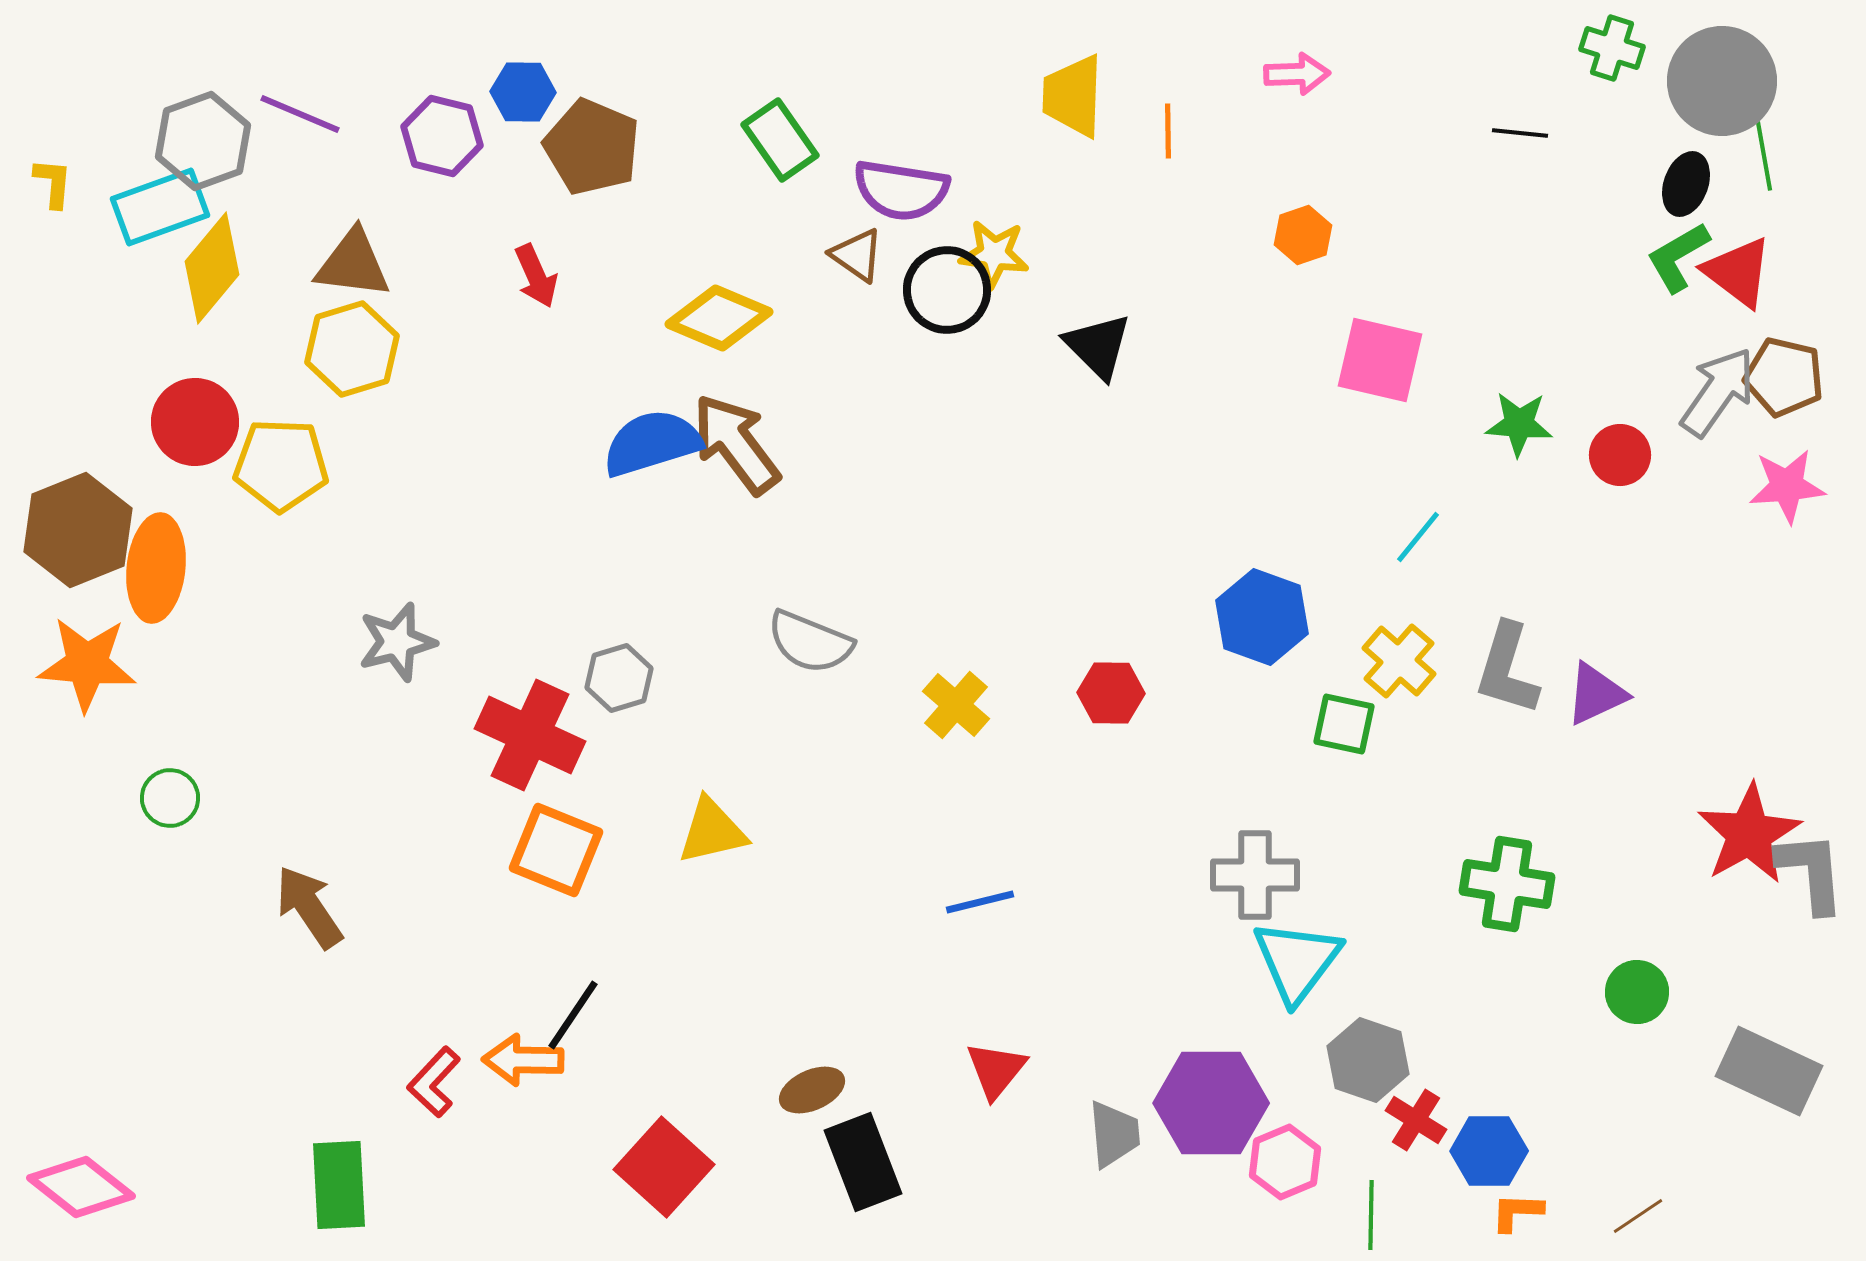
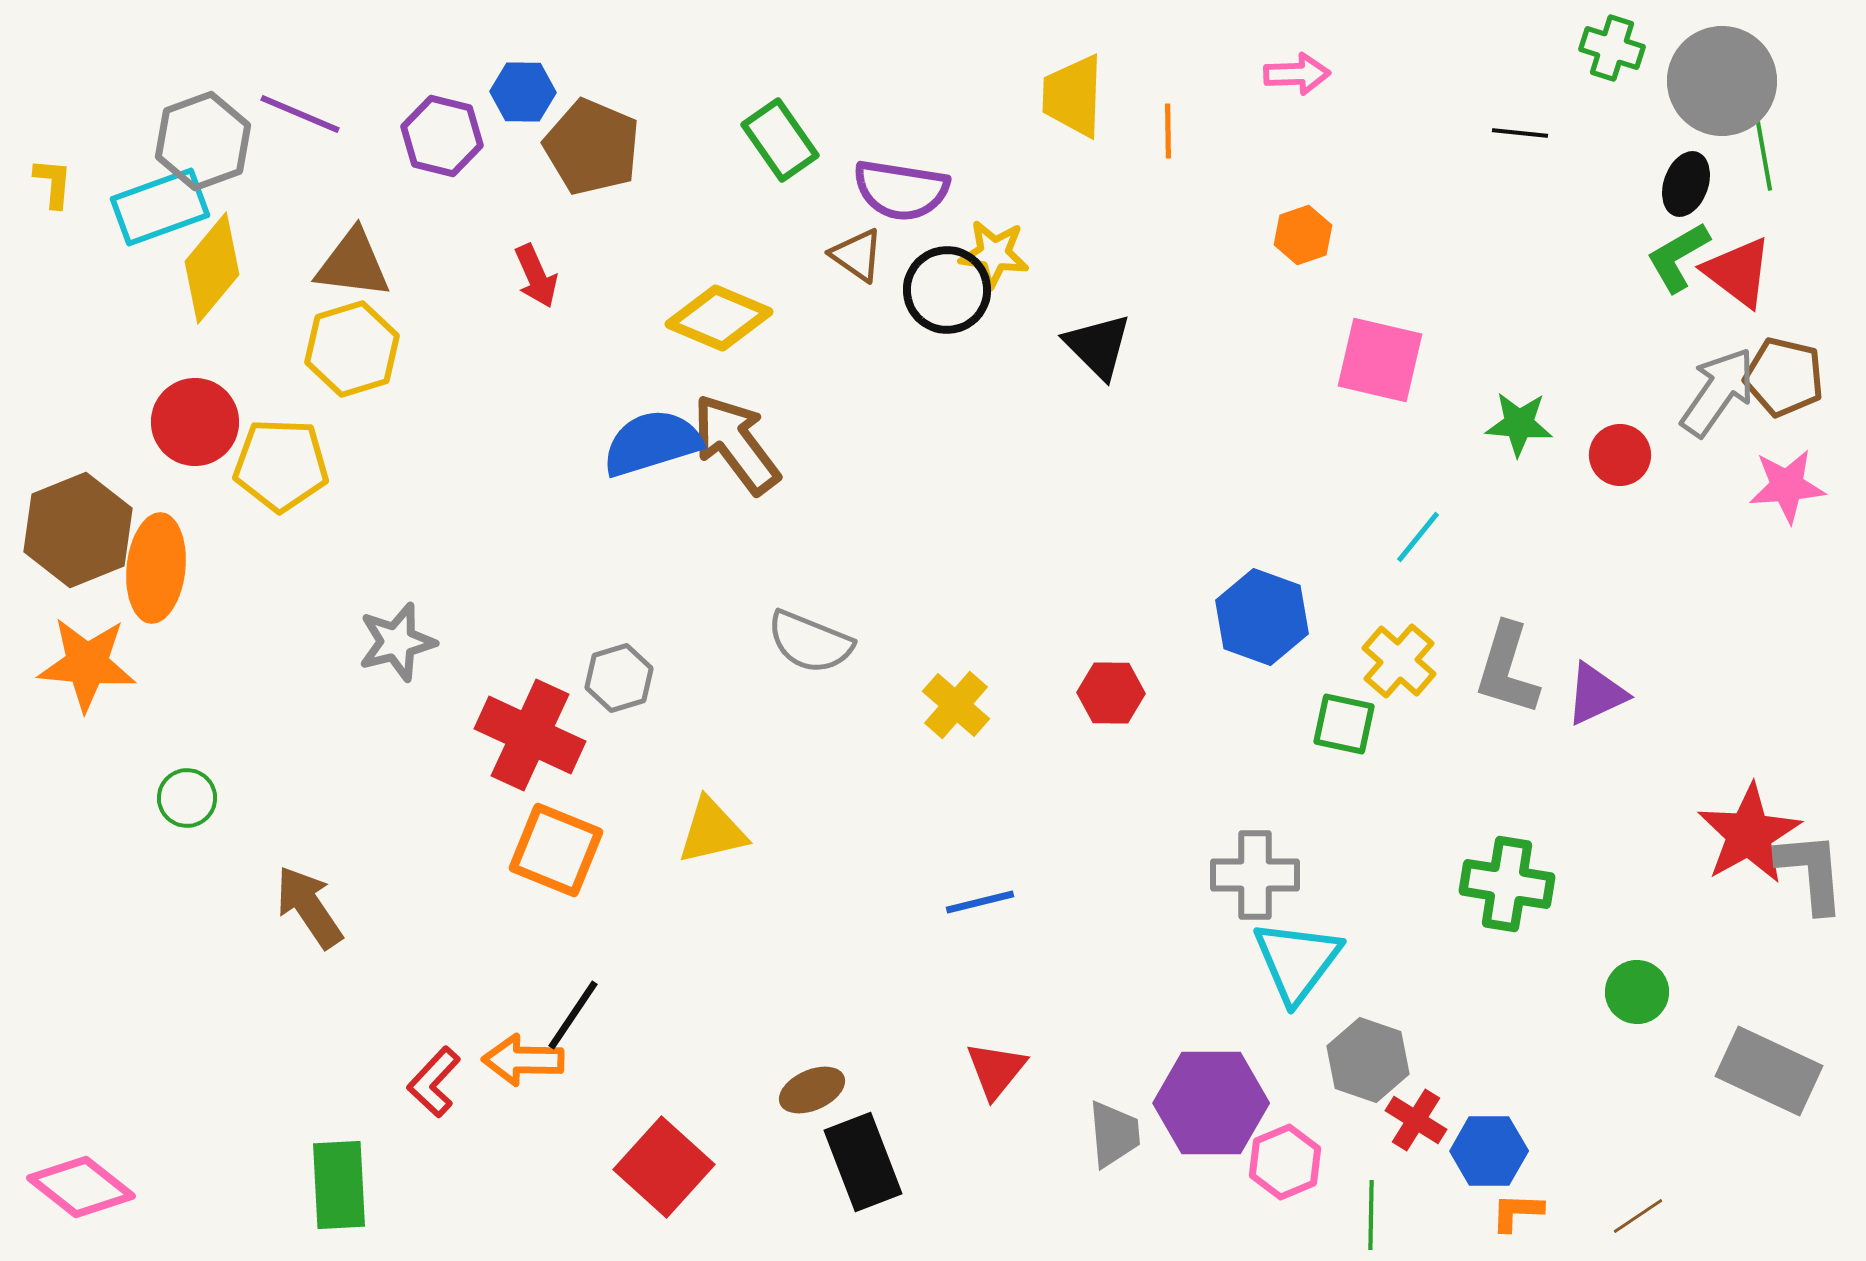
green circle at (170, 798): moved 17 px right
